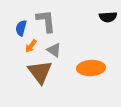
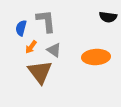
black semicircle: rotated 12 degrees clockwise
orange arrow: moved 1 px down
orange ellipse: moved 5 px right, 11 px up
